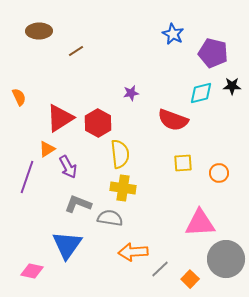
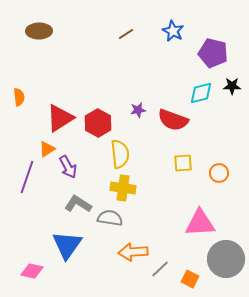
blue star: moved 3 px up
brown line: moved 50 px right, 17 px up
purple star: moved 7 px right, 17 px down
orange semicircle: rotated 18 degrees clockwise
gray L-shape: rotated 12 degrees clockwise
orange square: rotated 18 degrees counterclockwise
